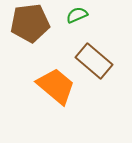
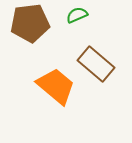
brown rectangle: moved 2 px right, 3 px down
